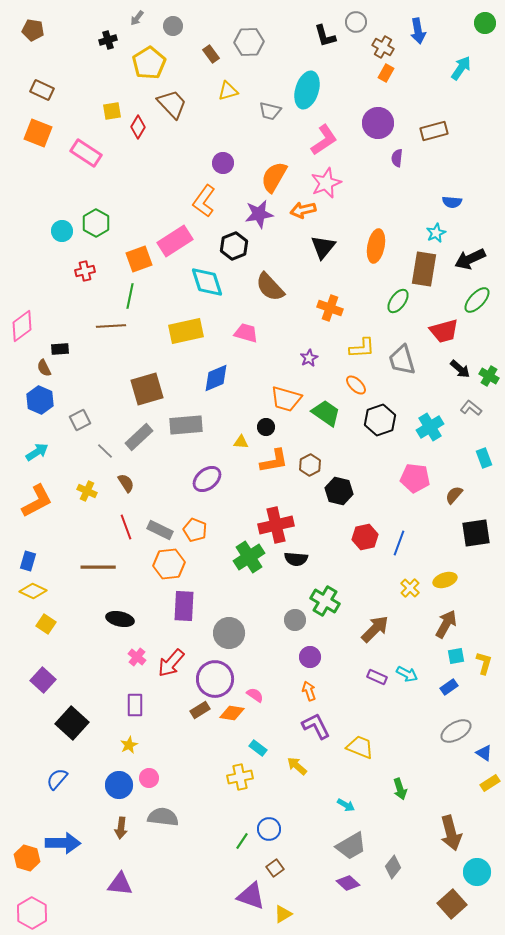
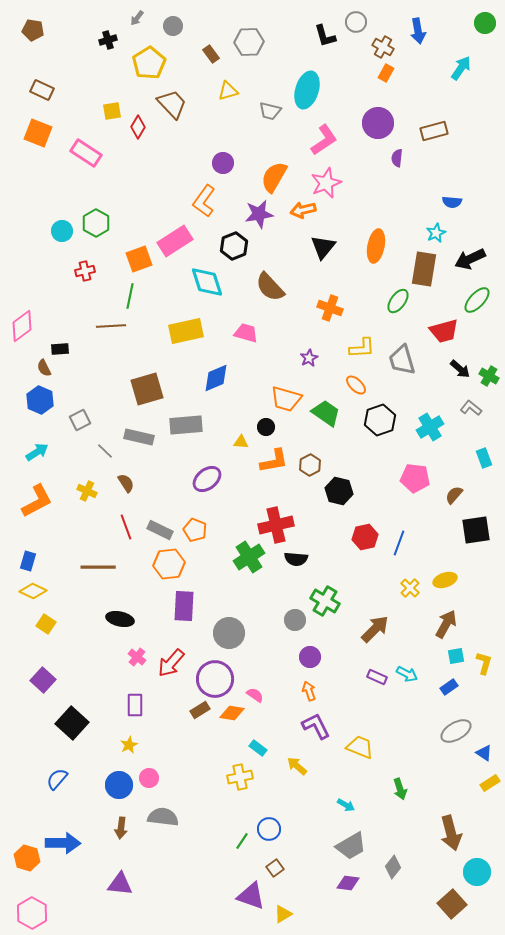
gray rectangle at (139, 437): rotated 56 degrees clockwise
black square at (476, 533): moved 3 px up
purple diamond at (348, 883): rotated 35 degrees counterclockwise
